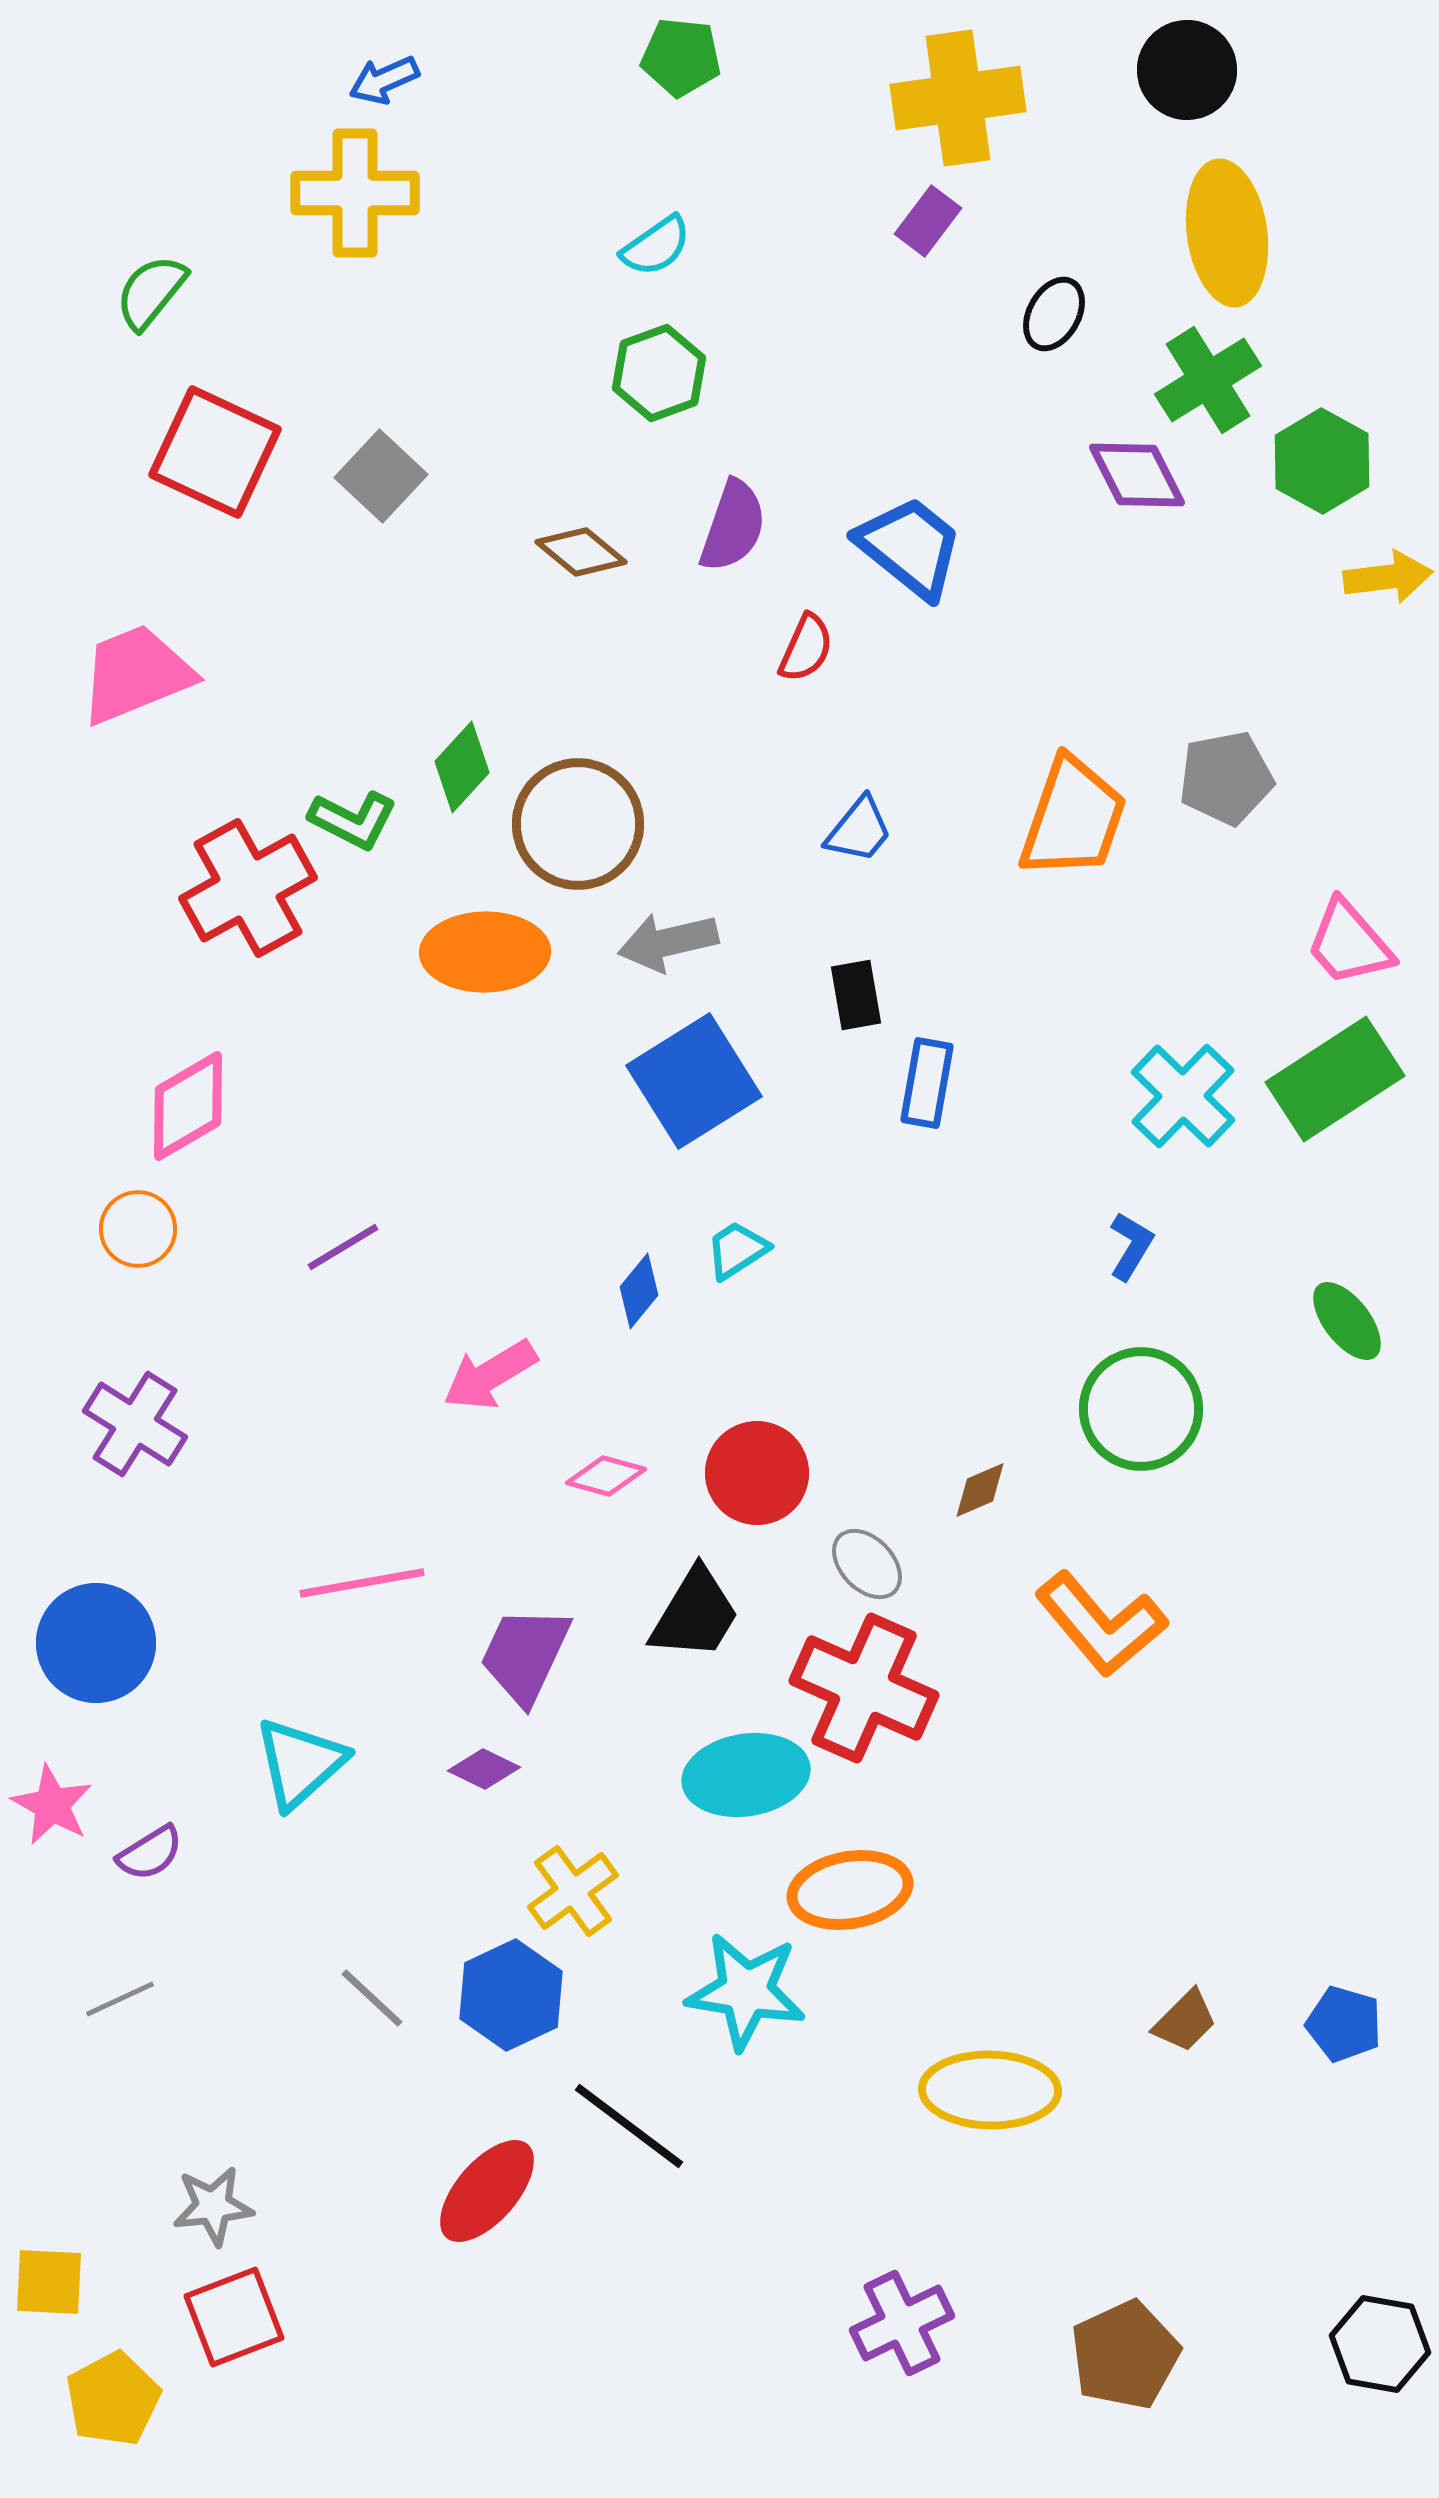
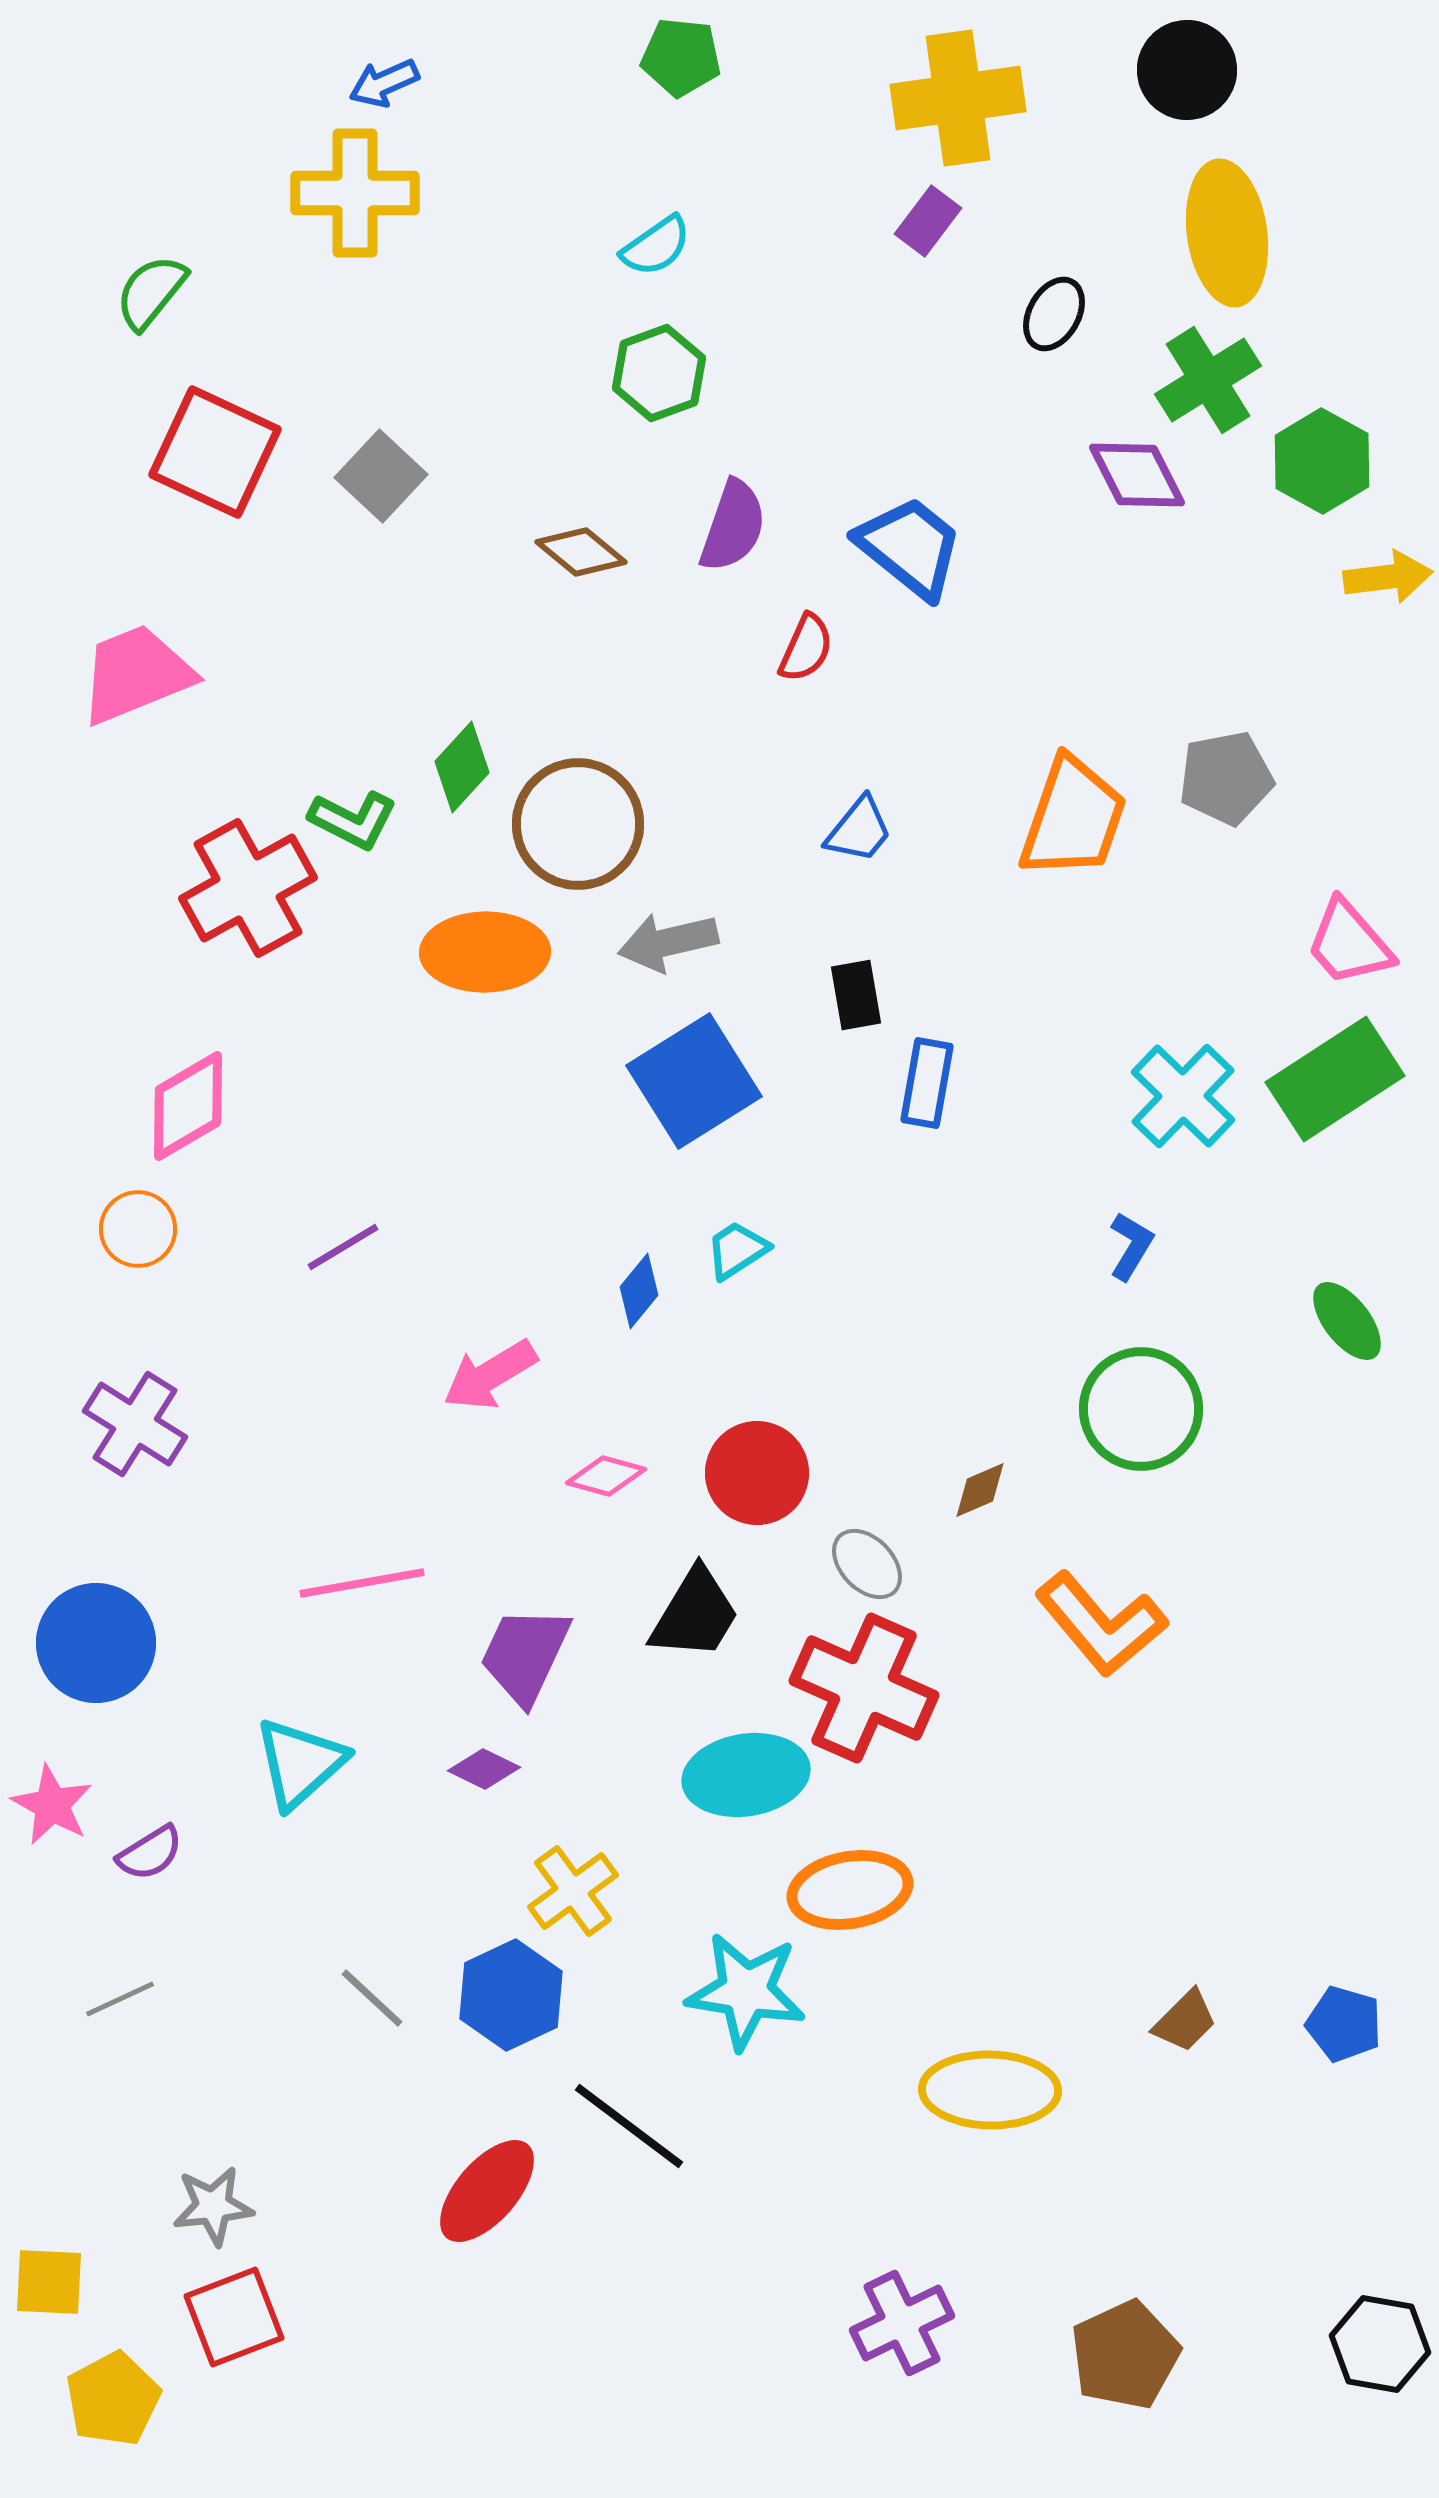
blue arrow at (384, 80): moved 3 px down
